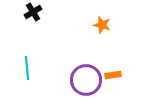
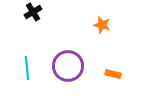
orange rectangle: moved 1 px up; rotated 21 degrees clockwise
purple circle: moved 18 px left, 14 px up
